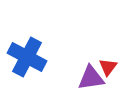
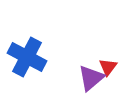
purple triangle: rotated 32 degrees counterclockwise
